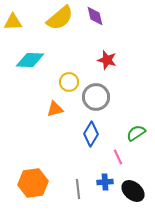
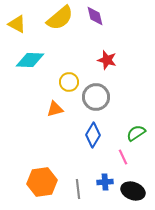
yellow triangle: moved 4 px right, 2 px down; rotated 30 degrees clockwise
blue diamond: moved 2 px right, 1 px down
pink line: moved 5 px right
orange hexagon: moved 9 px right, 1 px up
black ellipse: rotated 20 degrees counterclockwise
